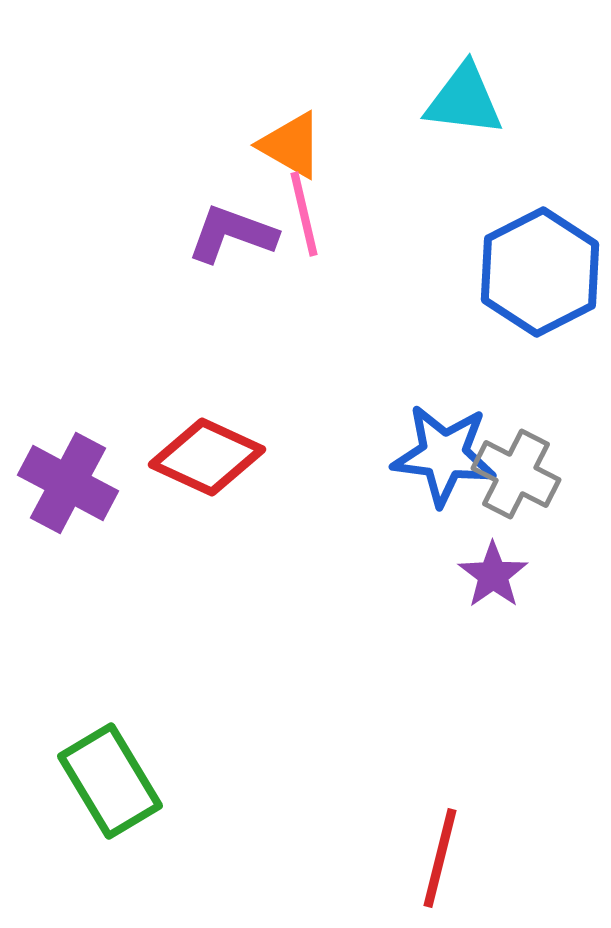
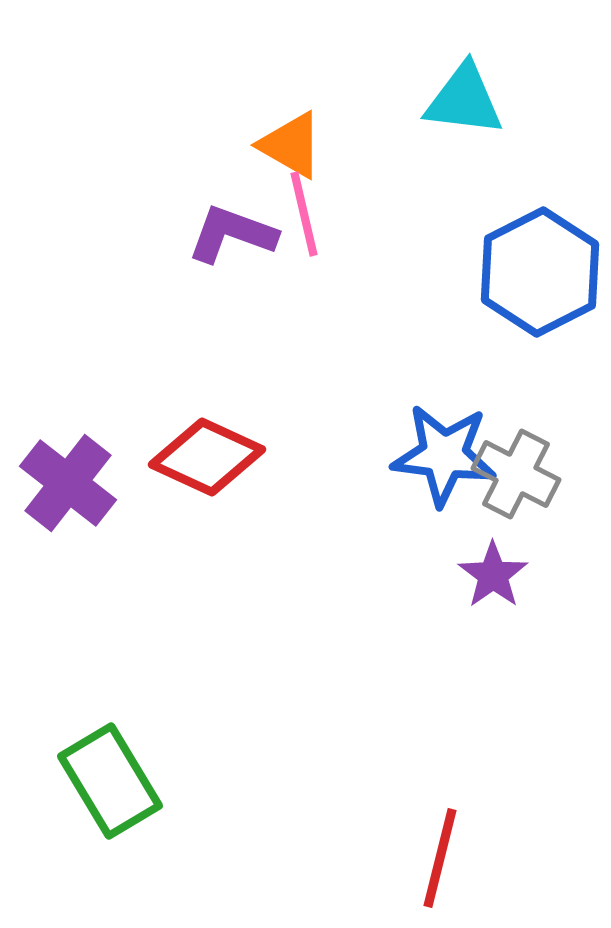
purple cross: rotated 10 degrees clockwise
